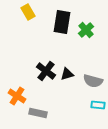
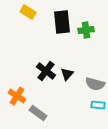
yellow rectangle: rotated 28 degrees counterclockwise
black rectangle: rotated 15 degrees counterclockwise
green cross: rotated 35 degrees clockwise
black triangle: rotated 32 degrees counterclockwise
gray semicircle: moved 2 px right, 3 px down
gray rectangle: rotated 24 degrees clockwise
